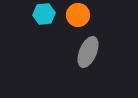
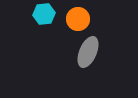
orange circle: moved 4 px down
